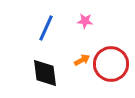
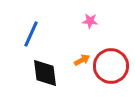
pink star: moved 5 px right
blue line: moved 15 px left, 6 px down
red circle: moved 2 px down
